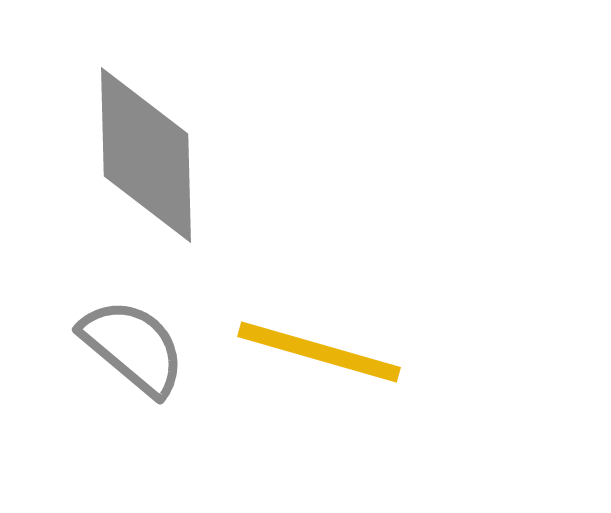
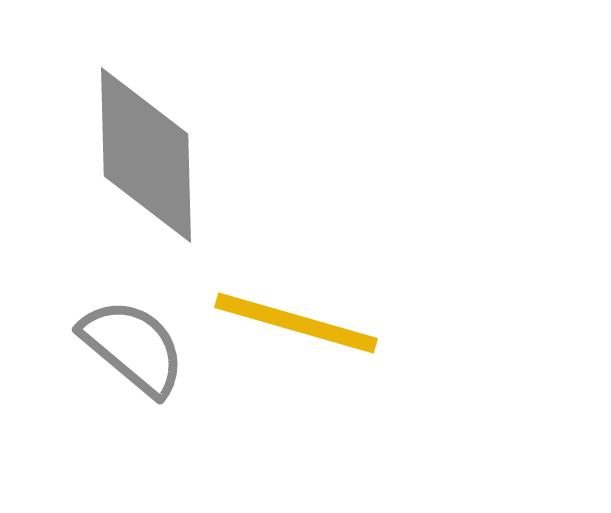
yellow line: moved 23 px left, 29 px up
